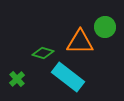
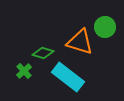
orange triangle: rotated 16 degrees clockwise
green cross: moved 7 px right, 8 px up
